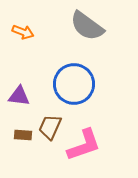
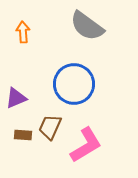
orange arrow: rotated 115 degrees counterclockwise
purple triangle: moved 3 px left, 2 px down; rotated 30 degrees counterclockwise
pink L-shape: moved 2 px right; rotated 12 degrees counterclockwise
